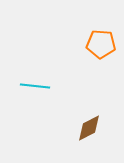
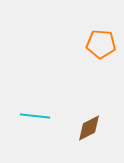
cyan line: moved 30 px down
